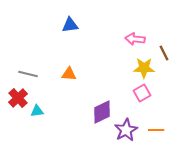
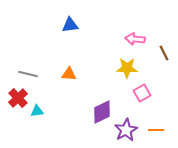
yellow star: moved 17 px left
